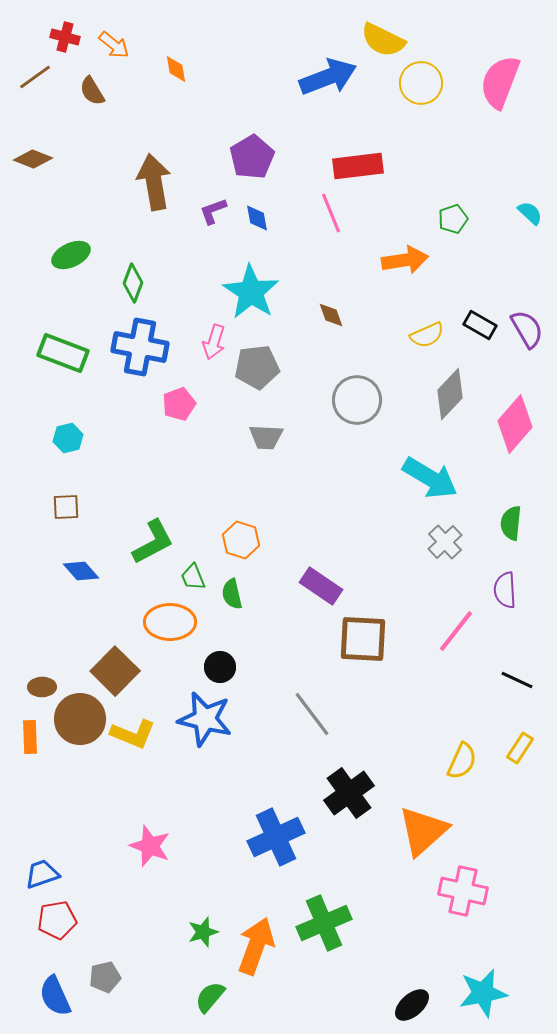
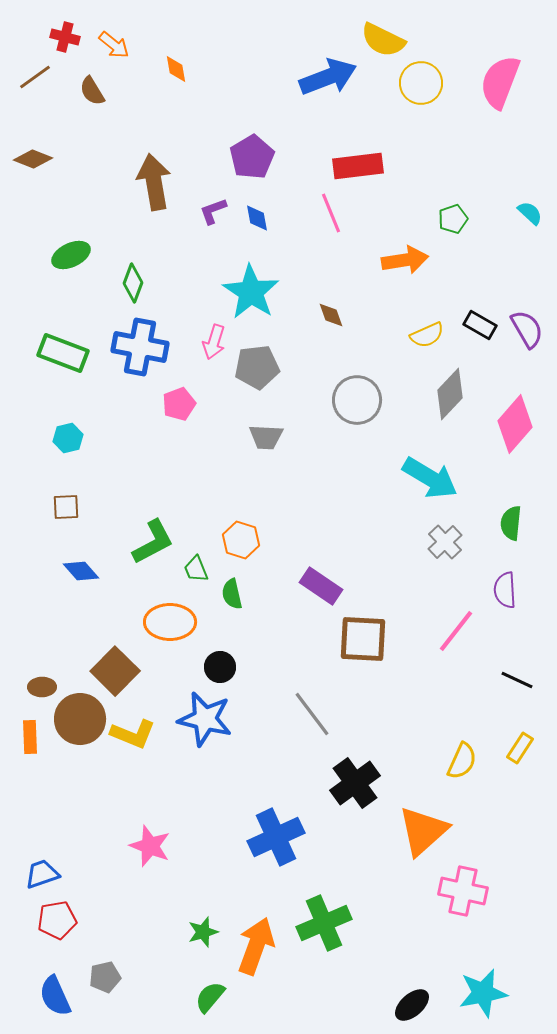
green trapezoid at (193, 577): moved 3 px right, 8 px up
black cross at (349, 793): moved 6 px right, 10 px up
